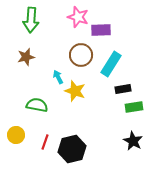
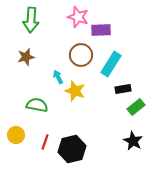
green rectangle: moved 2 px right; rotated 30 degrees counterclockwise
